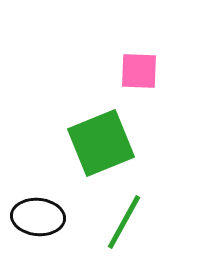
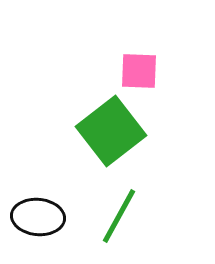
green square: moved 10 px right, 12 px up; rotated 16 degrees counterclockwise
green line: moved 5 px left, 6 px up
